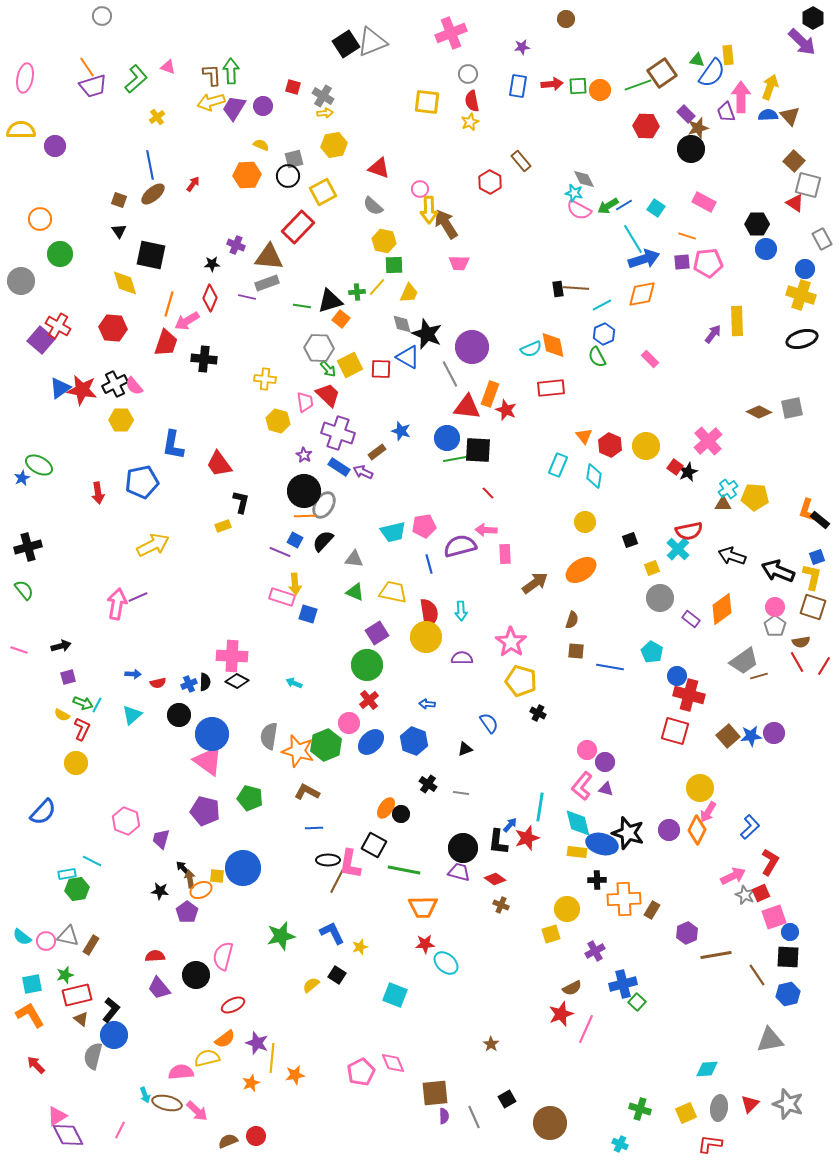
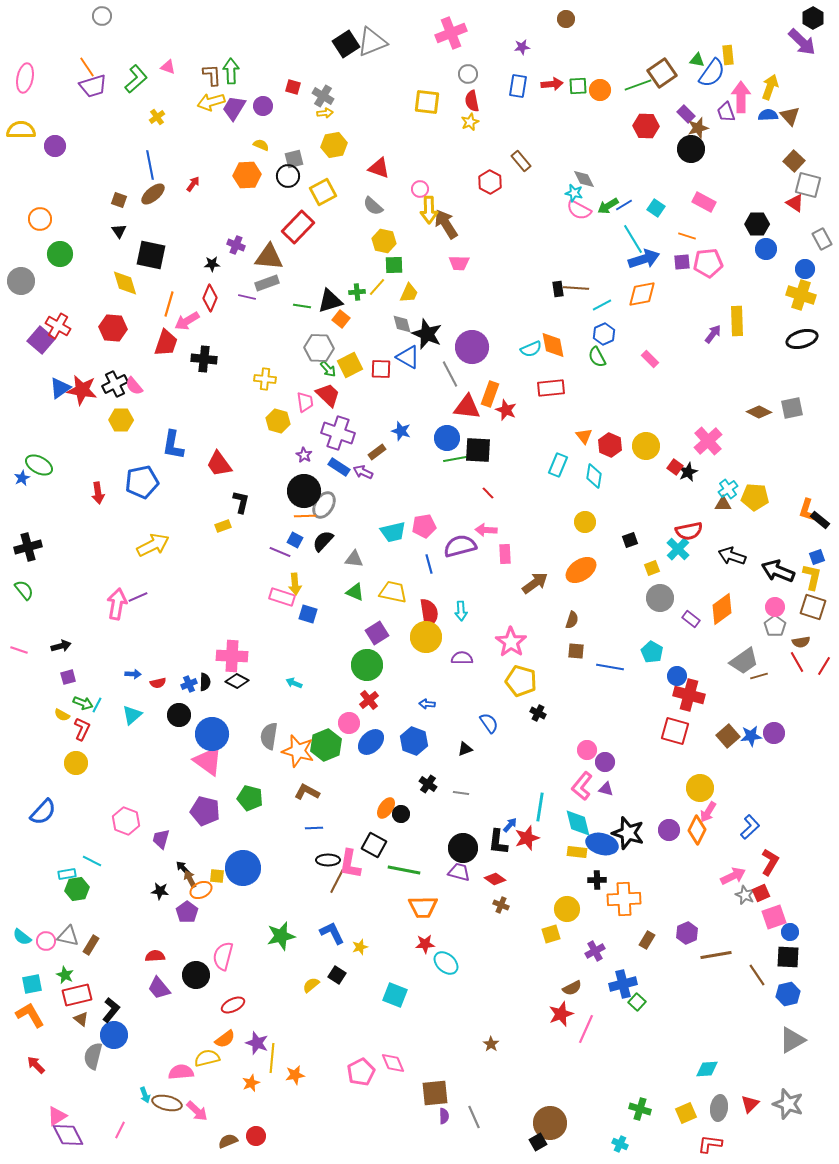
brown arrow at (190, 879): rotated 18 degrees counterclockwise
brown rectangle at (652, 910): moved 5 px left, 30 px down
green star at (65, 975): rotated 30 degrees counterclockwise
gray triangle at (770, 1040): moved 22 px right; rotated 20 degrees counterclockwise
black square at (507, 1099): moved 31 px right, 43 px down
